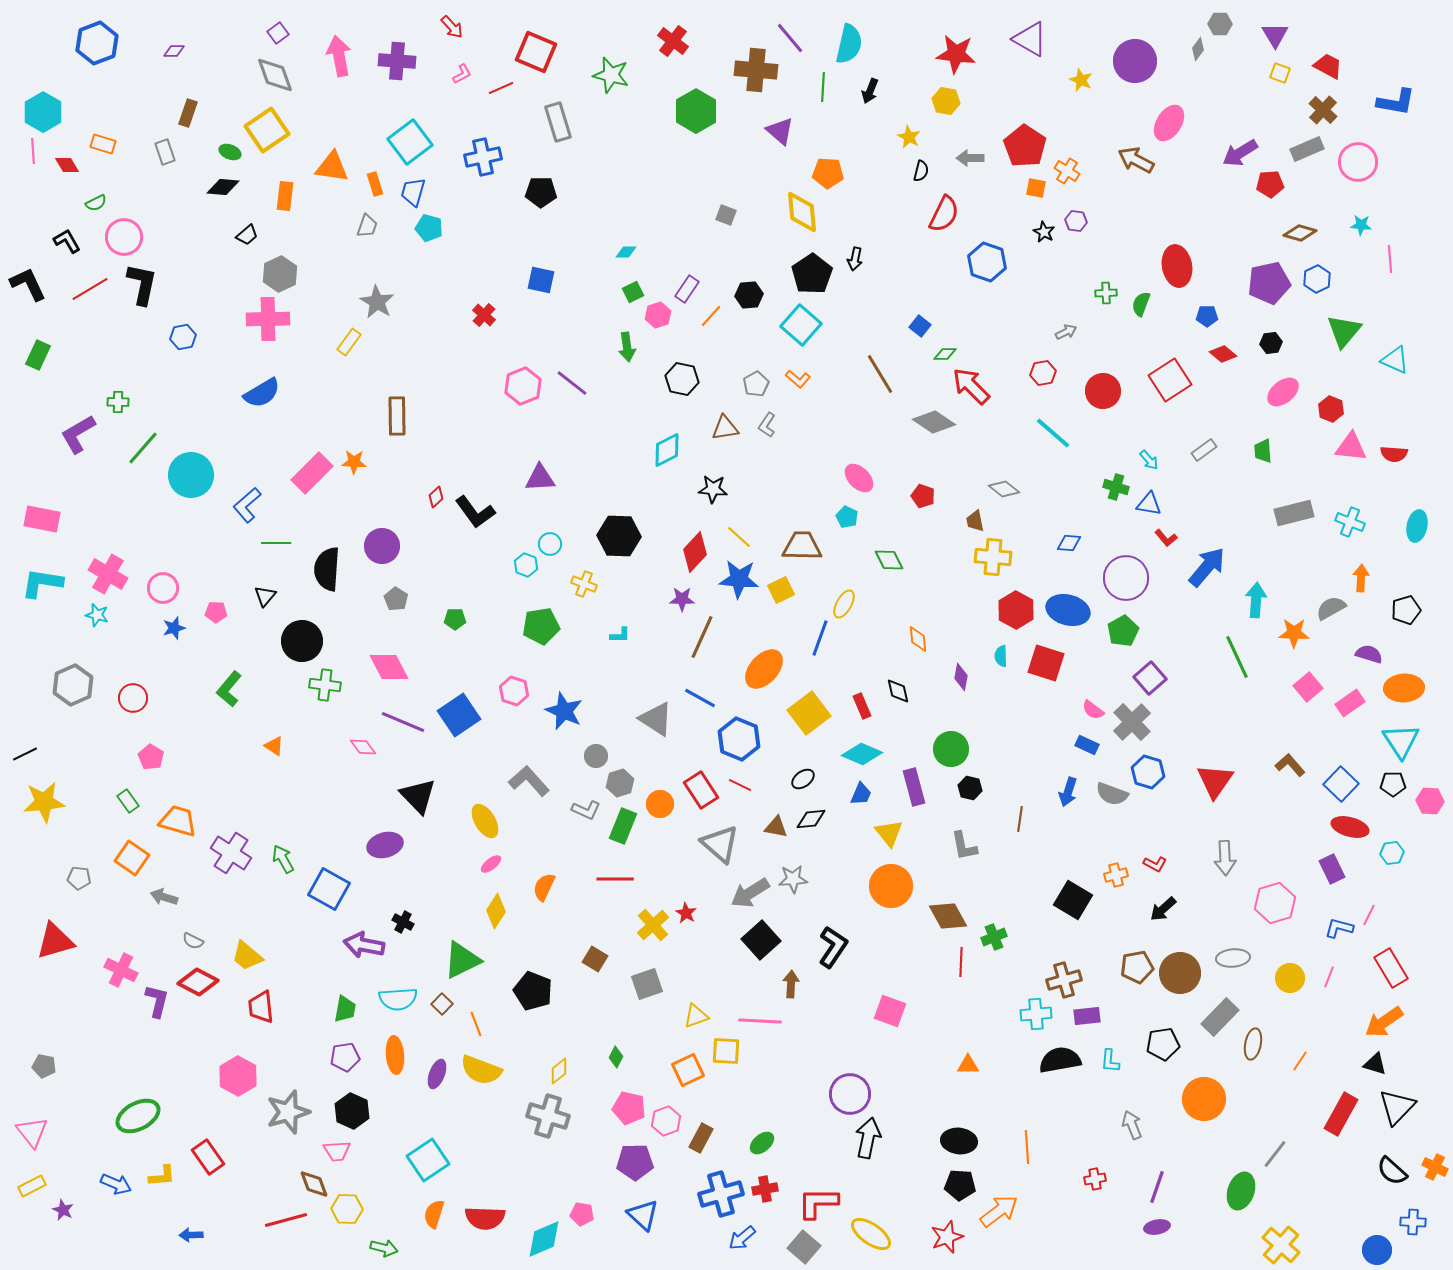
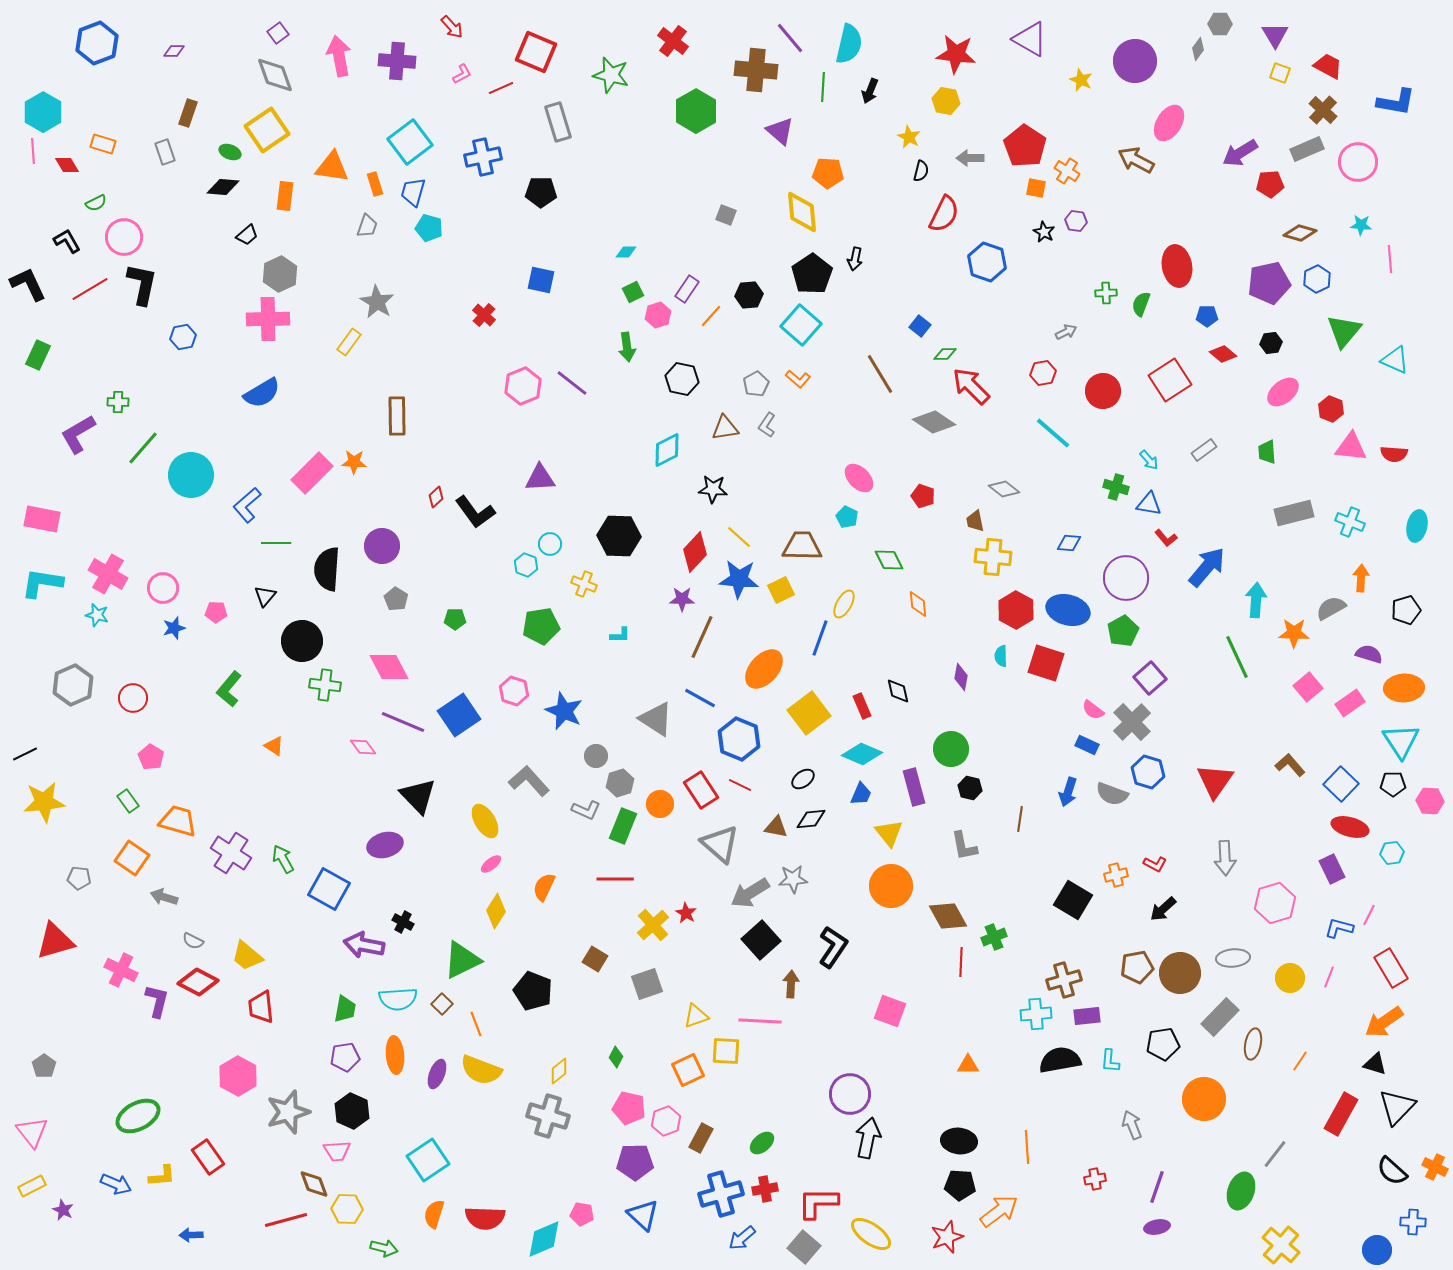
green trapezoid at (1263, 451): moved 4 px right, 1 px down
orange diamond at (918, 639): moved 35 px up
gray pentagon at (44, 1066): rotated 25 degrees clockwise
